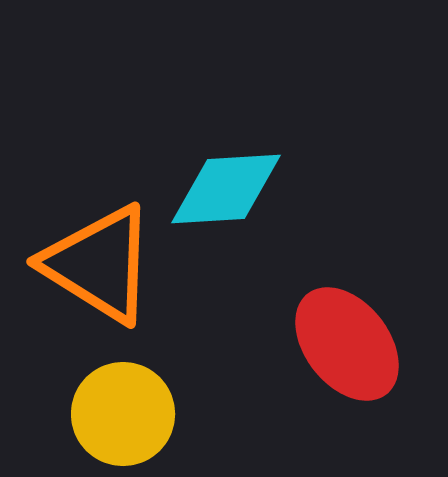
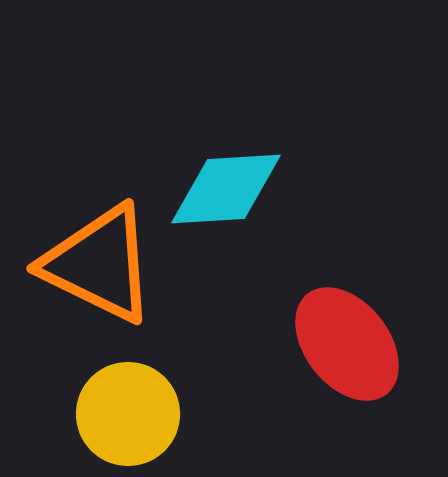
orange triangle: rotated 6 degrees counterclockwise
yellow circle: moved 5 px right
